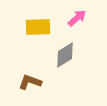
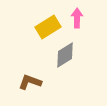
pink arrow: rotated 48 degrees counterclockwise
yellow rectangle: moved 10 px right; rotated 30 degrees counterclockwise
